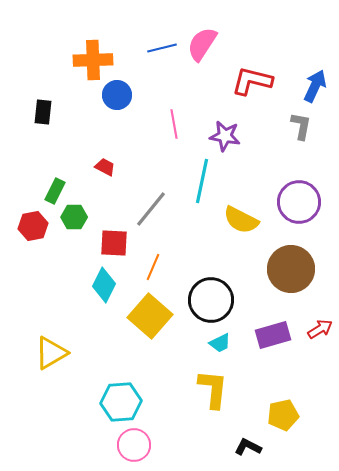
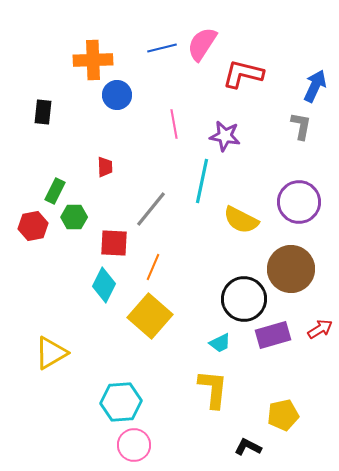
red L-shape: moved 9 px left, 7 px up
red trapezoid: rotated 60 degrees clockwise
black circle: moved 33 px right, 1 px up
